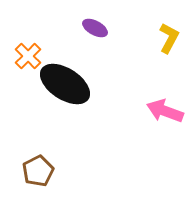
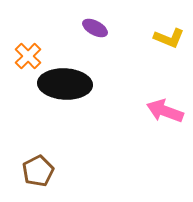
yellow L-shape: rotated 84 degrees clockwise
black ellipse: rotated 30 degrees counterclockwise
